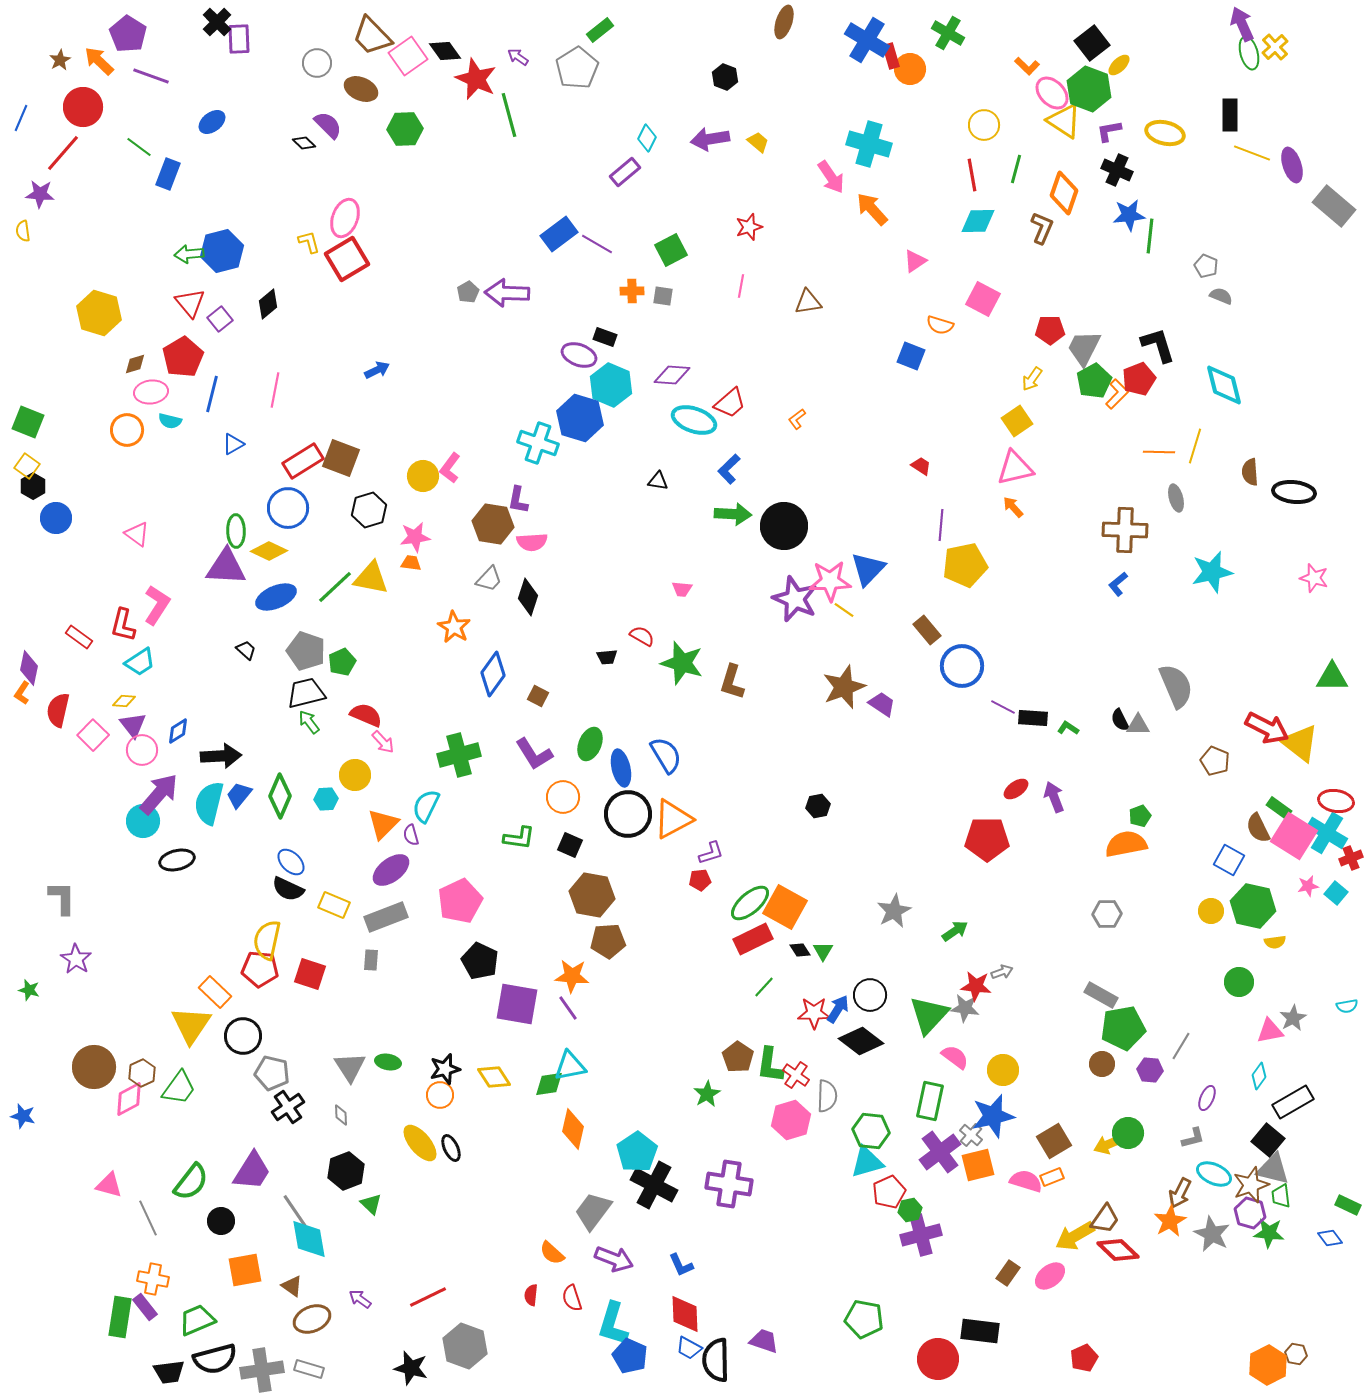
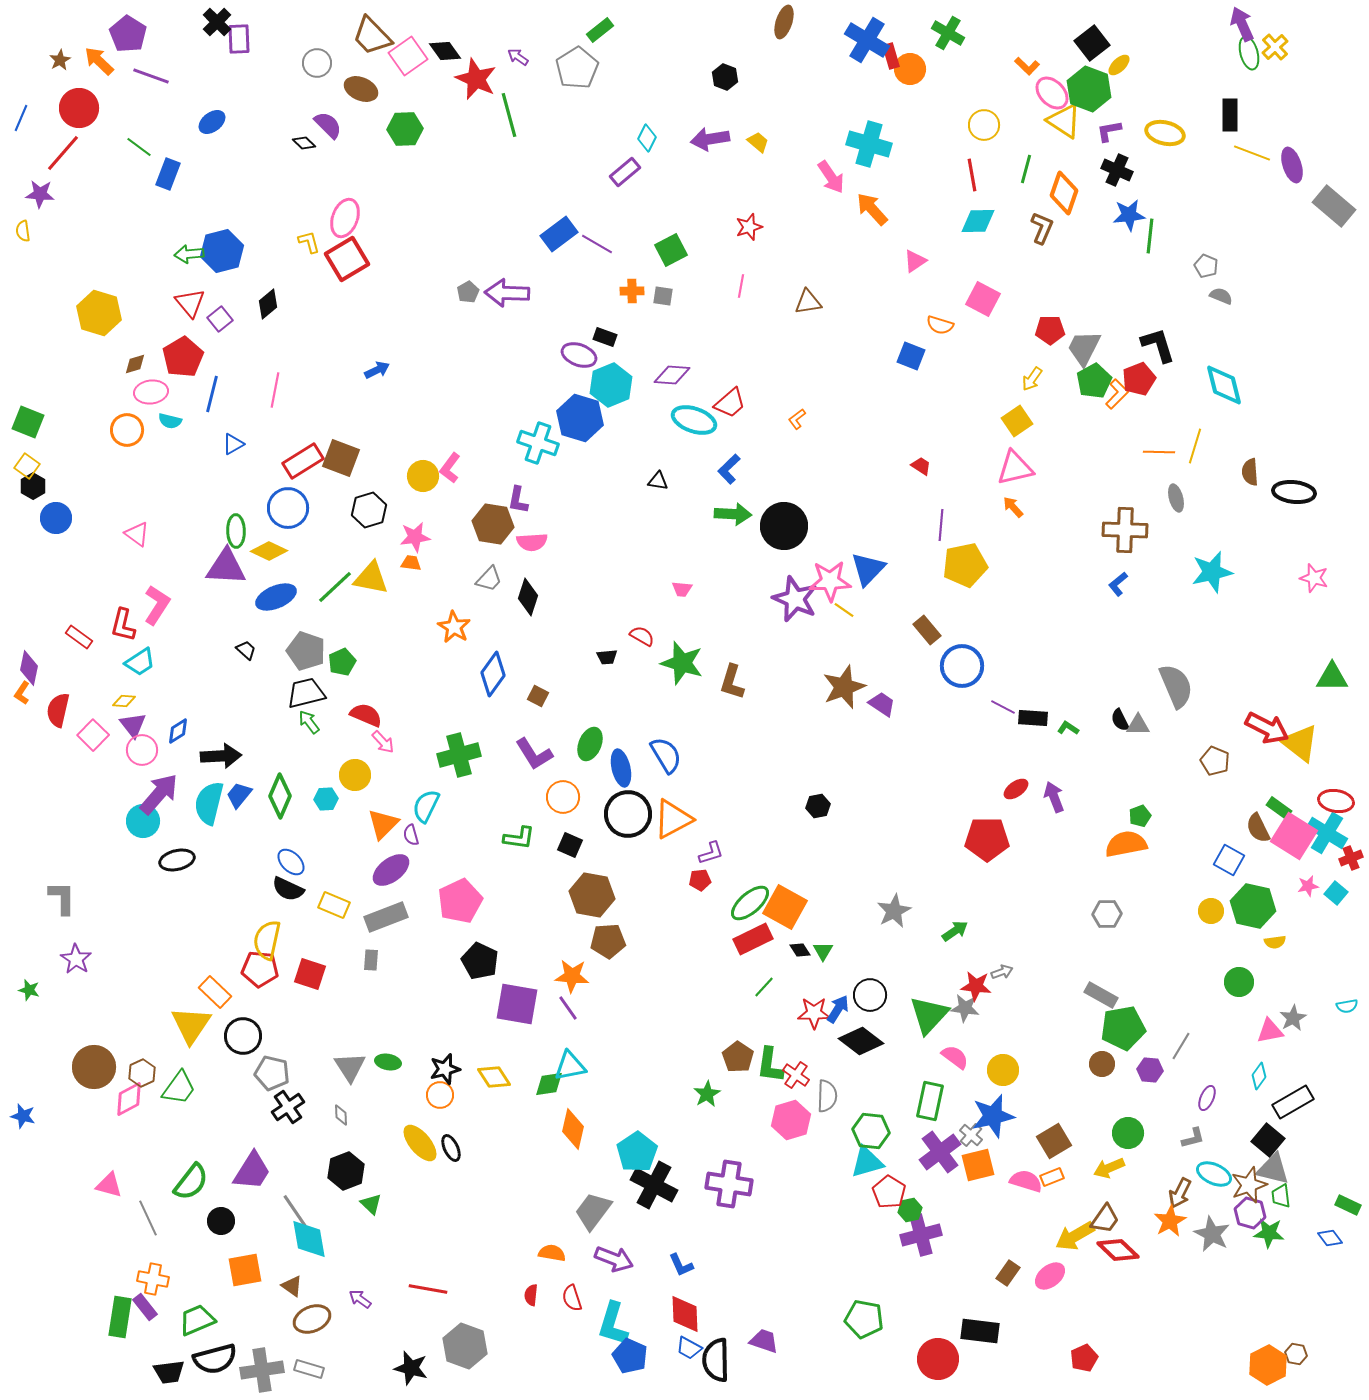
red circle at (83, 107): moved 4 px left, 1 px down
green line at (1016, 169): moved 10 px right
cyan hexagon at (611, 385): rotated 15 degrees clockwise
yellow arrow at (1109, 1144): moved 24 px down
brown star at (1251, 1185): moved 2 px left
red pentagon at (889, 1192): rotated 16 degrees counterclockwise
orange semicircle at (552, 1253): rotated 148 degrees clockwise
red line at (428, 1297): moved 8 px up; rotated 36 degrees clockwise
